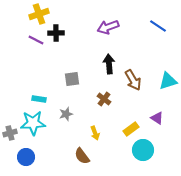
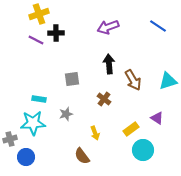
gray cross: moved 6 px down
